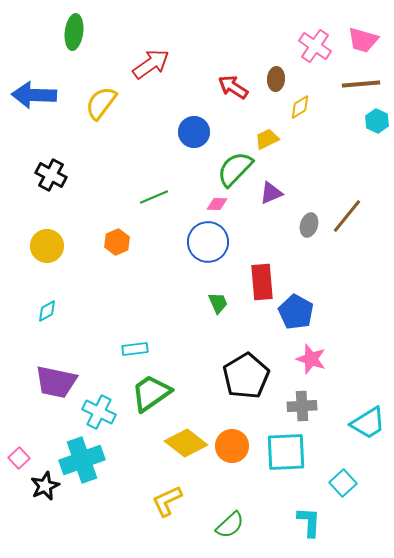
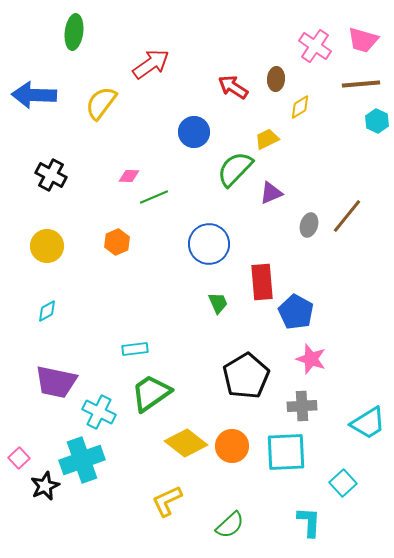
pink diamond at (217, 204): moved 88 px left, 28 px up
blue circle at (208, 242): moved 1 px right, 2 px down
